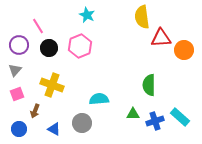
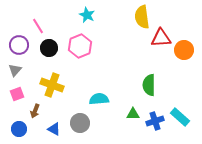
gray circle: moved 2 px left
